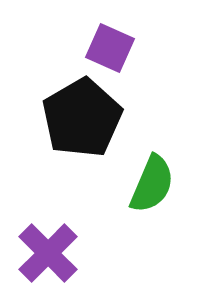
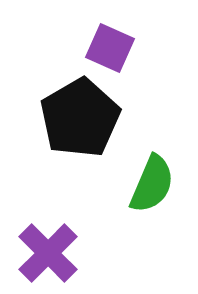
black pentagon: moved 2 px left
